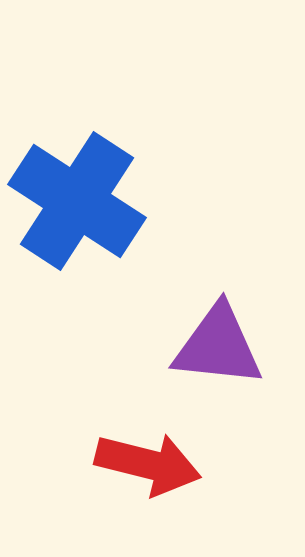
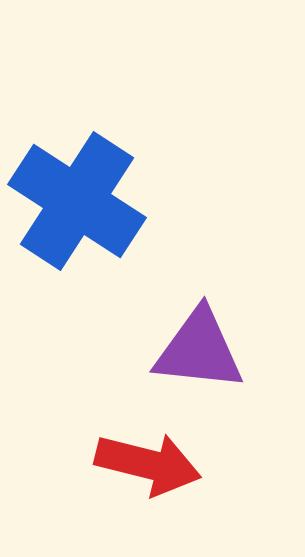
purple triangle: moved 19 px left, 4 px down
